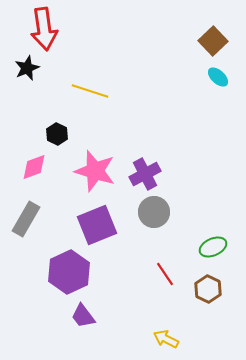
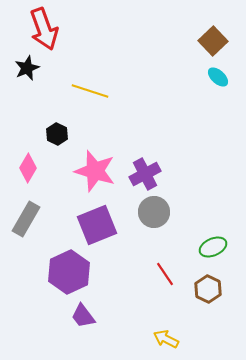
red arrow: rotated 12 degrees counterclockwise
pink diamond: moved 6 px left, 1 px down; rotated 40 degrees counterclockwise
